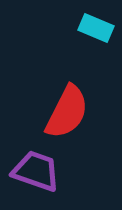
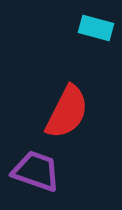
cyan rectangle: rotated 8 degrees counterclockwise
